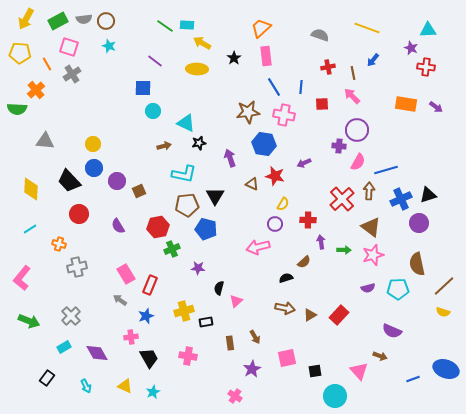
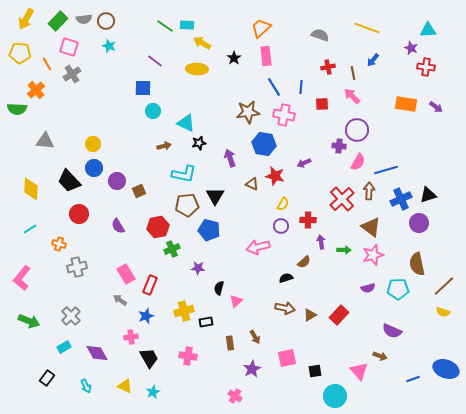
green rectangle at (58, 21): rotated 18 degrees counterclockwise
purple circle at (275, 224): moved 6 px right, 2 px down
blue pentagon at (206, 229): moved 3 px right, 1 px down
